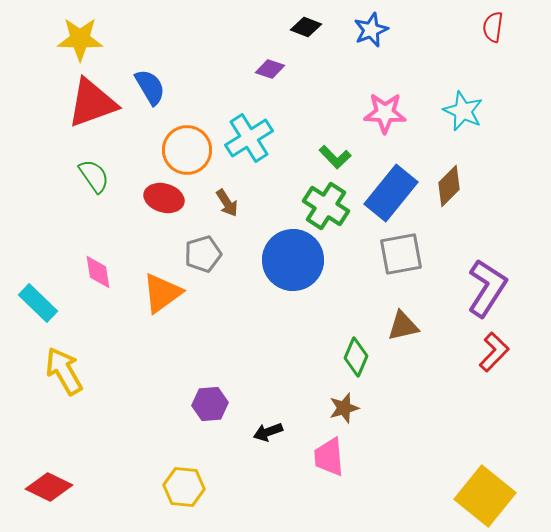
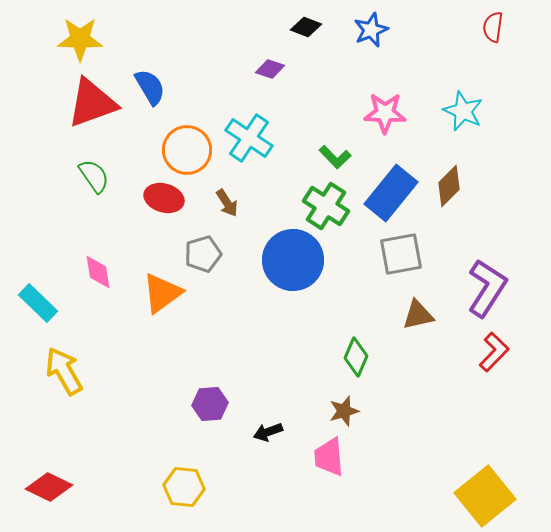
cyan cross: rotated 24 degrees counterclockwise
brown triangle: moved 15 px right, 11 px up
brown star: moved 3 px down
yellow square: rotated 12 degrees clockwise
